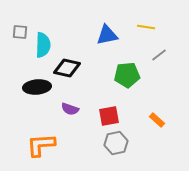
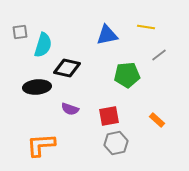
gray square: rotated 14 degrees counterclockwise
cyan semicircle: rotated 15 degrees clockwise
